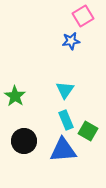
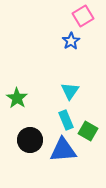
blue star: rotated 24 degrees counterclockwise
cyan triangle: moved 5 px right, 1 px down
green star: moved 2 px right, 2 px down
black circle: moved 6 px right, 1 px up
